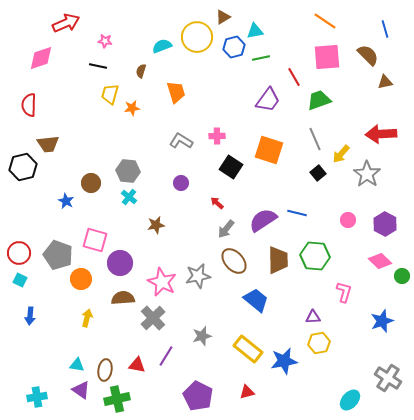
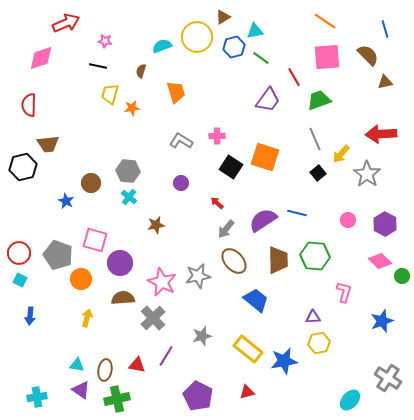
green line at (261, 58): rotated 48 degrees clockwise
orange square at (269, 150): moved 4 px left, 7 px down
